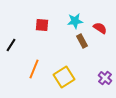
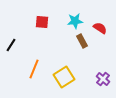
red square: moved 3 px up
purple cross: moved 2 px left, 1 px down
